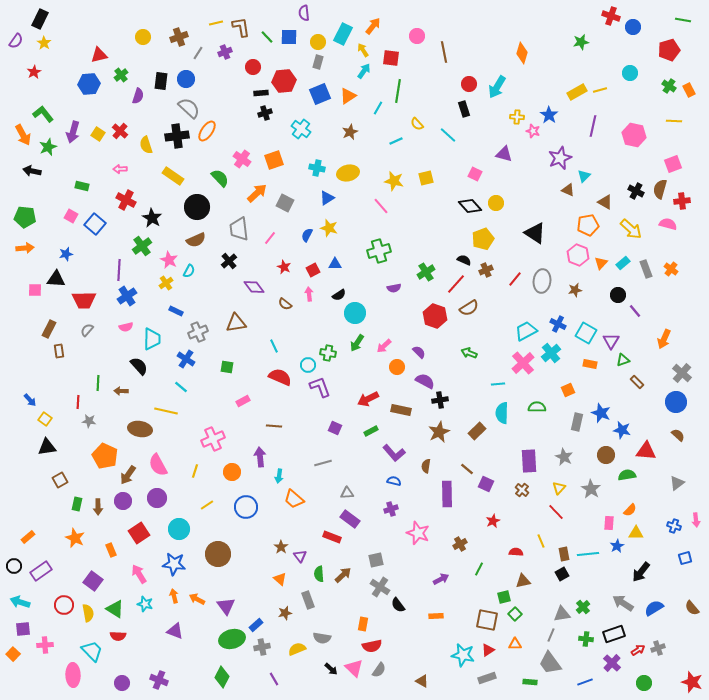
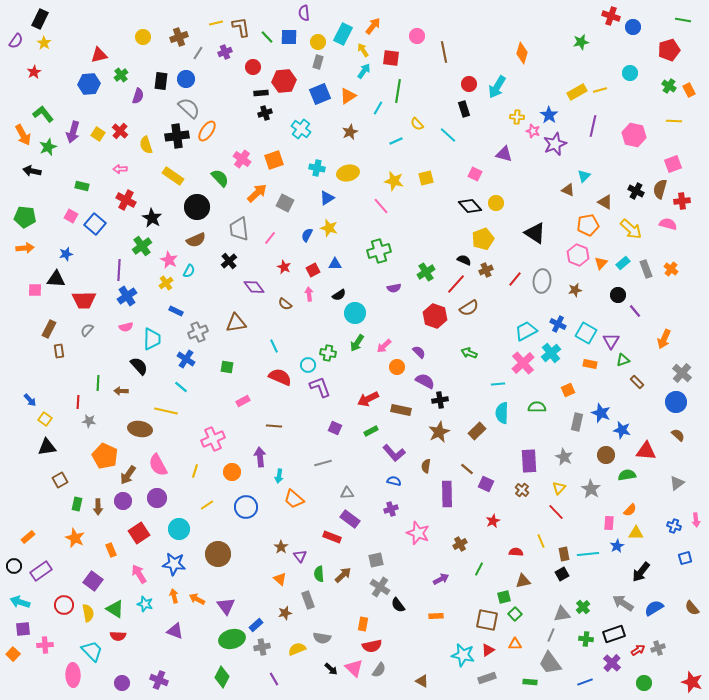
purple star at (560, 158): moved 5 px left, 14 px up
